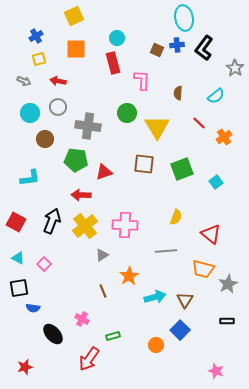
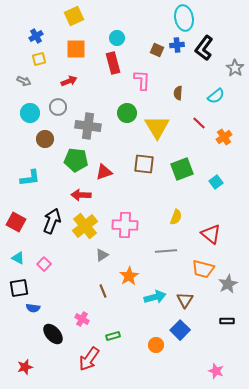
red arrow at (58, 81): moved 11 px right; rotated 147 degrees clockwise
